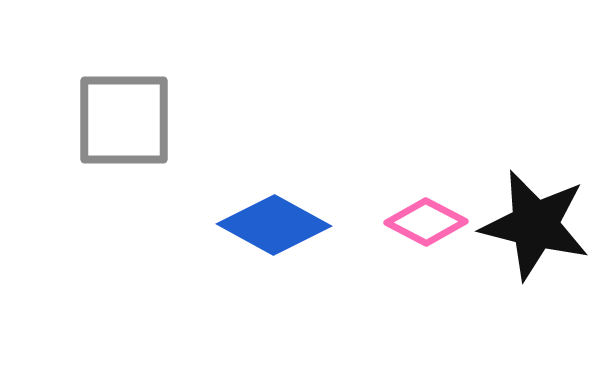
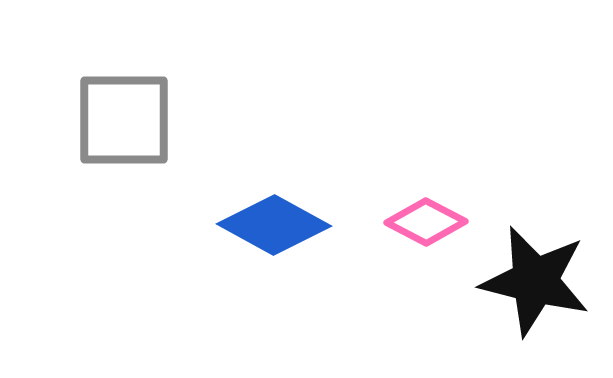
black star: moved 56 px down
